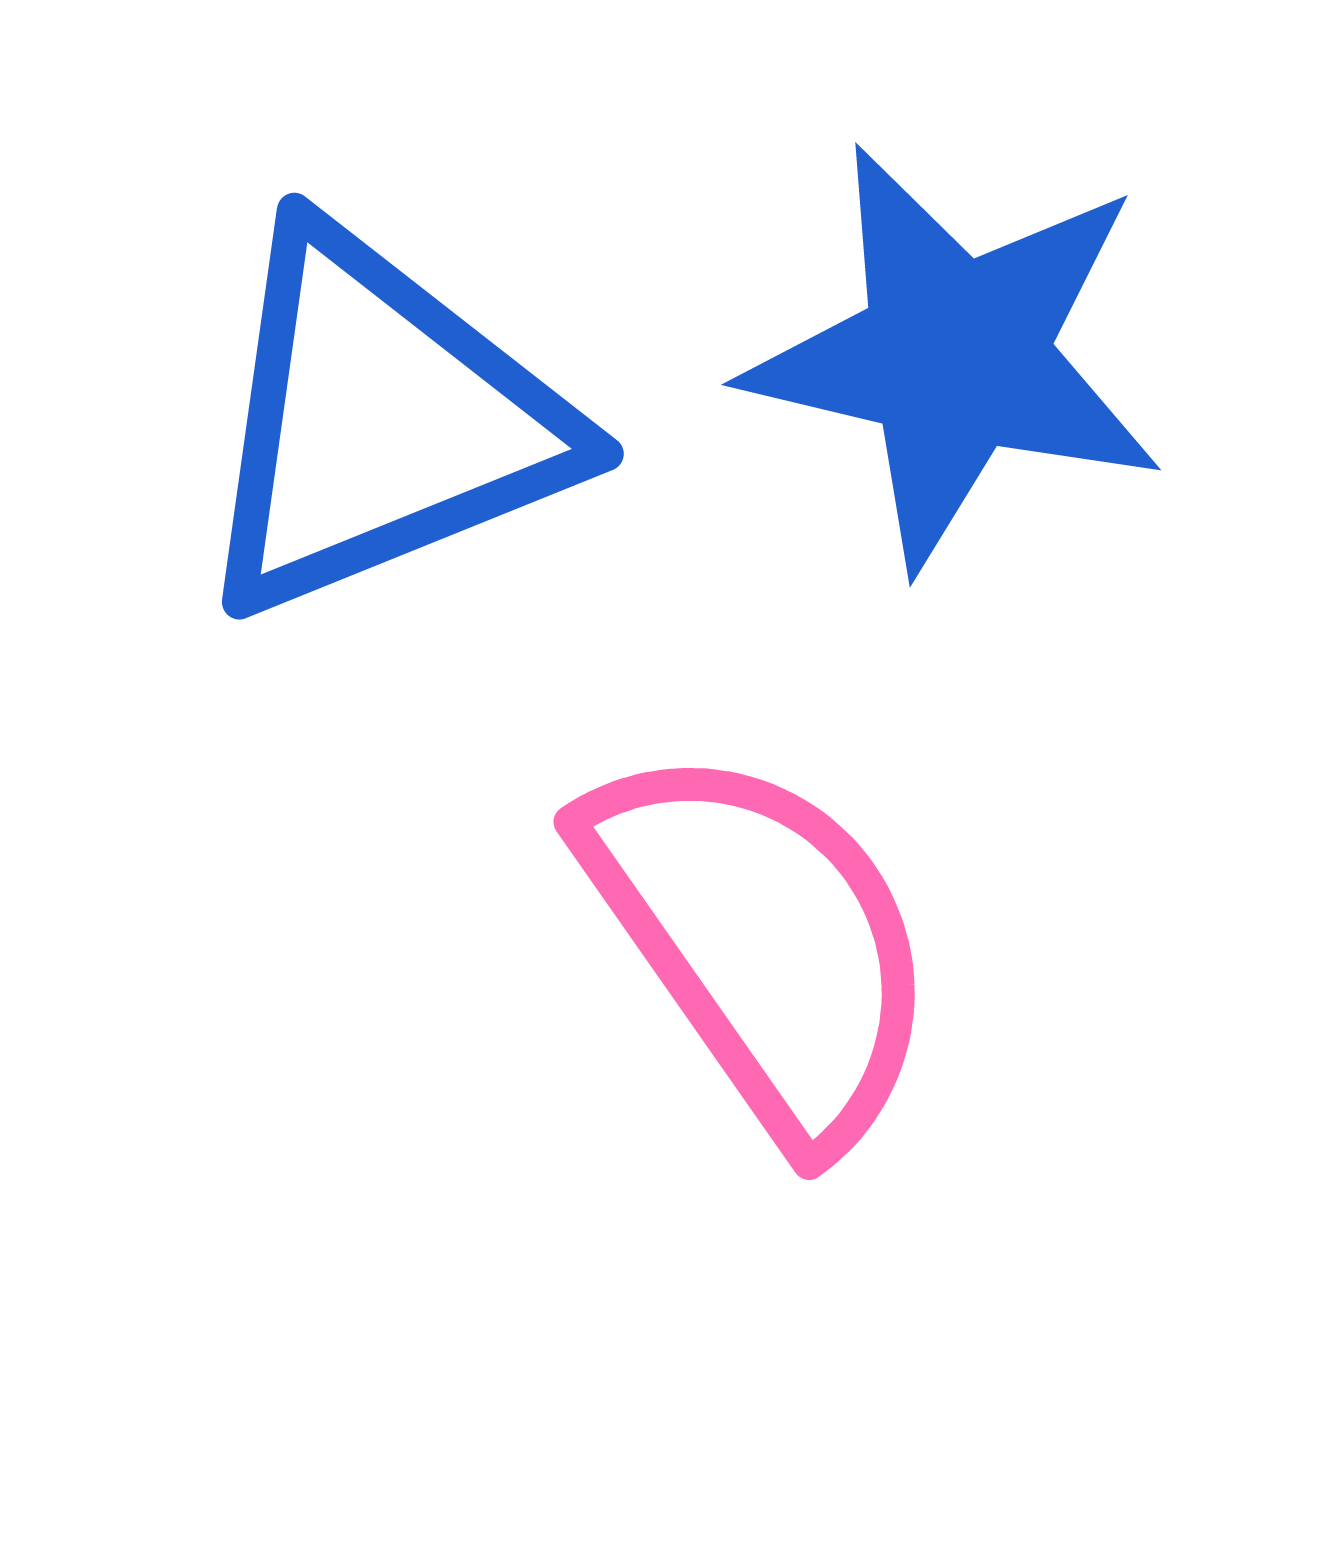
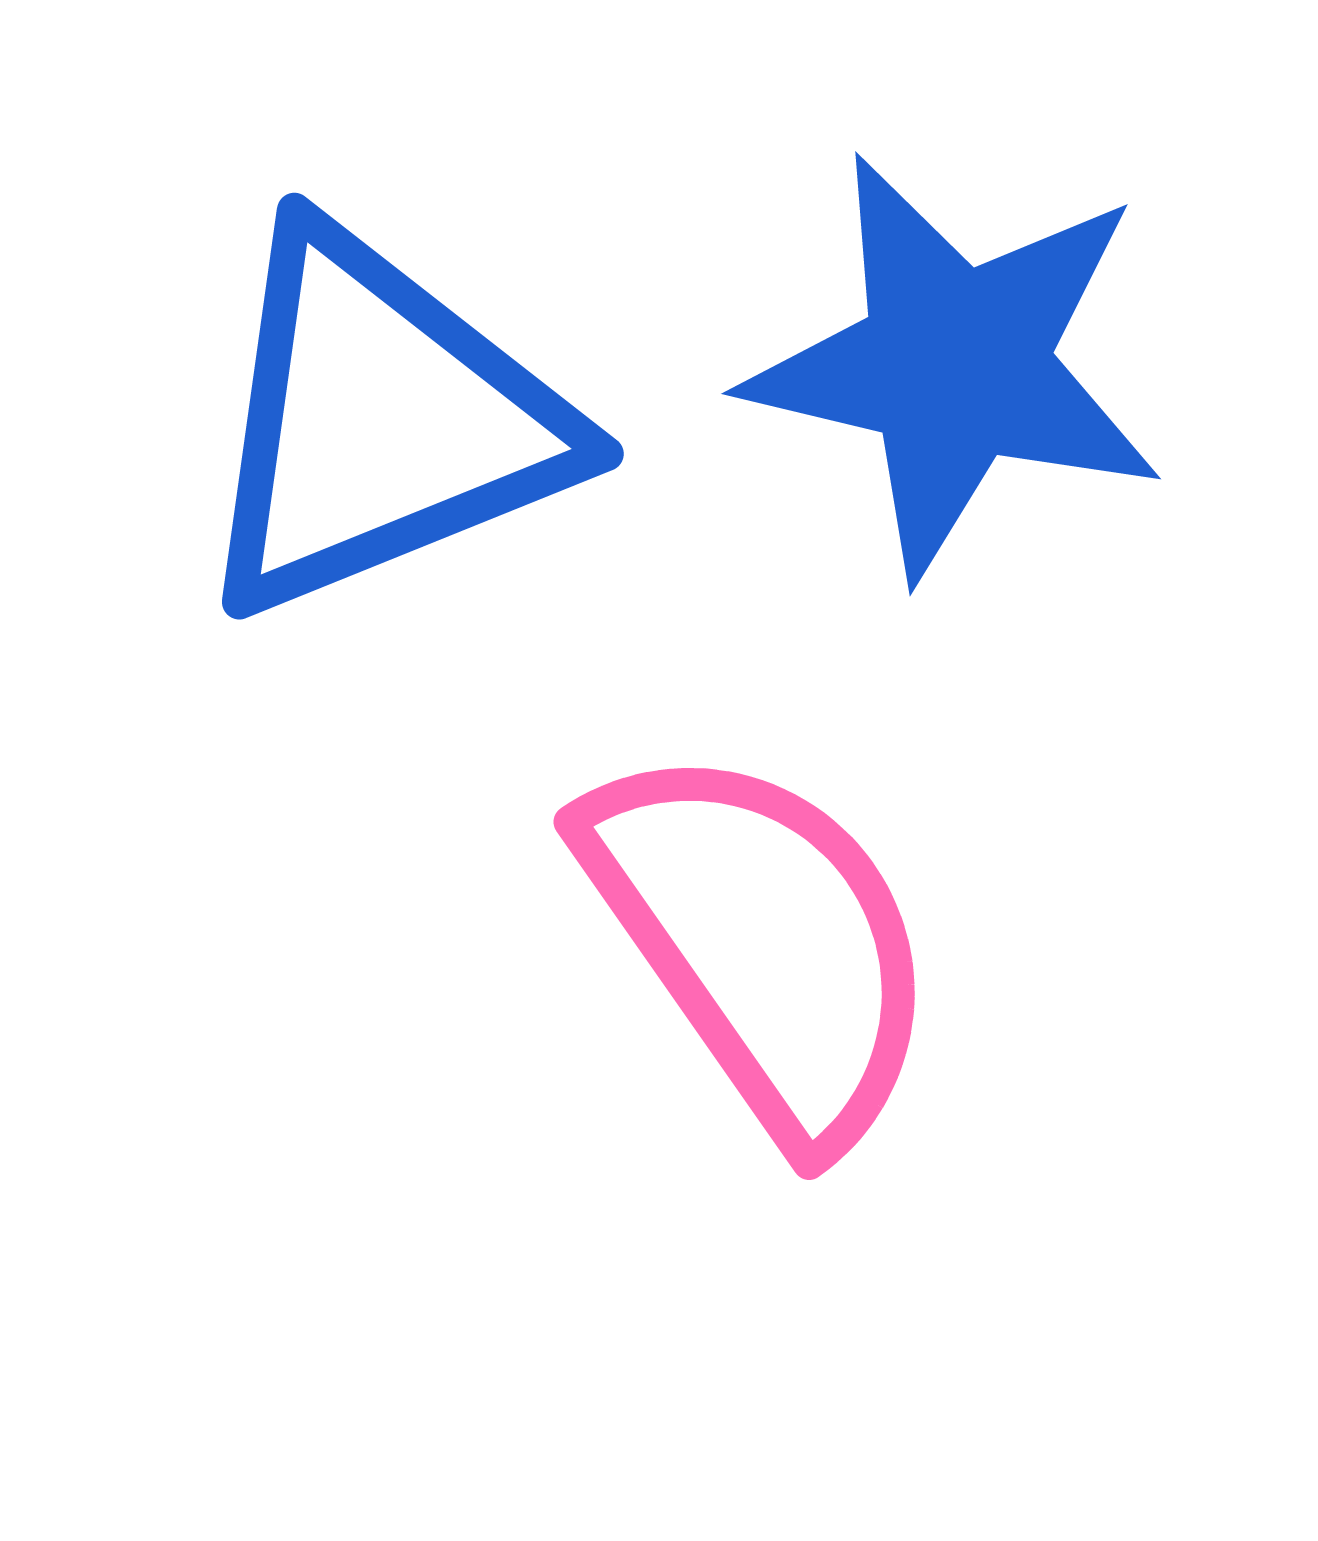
blue star: moved 9 px down
